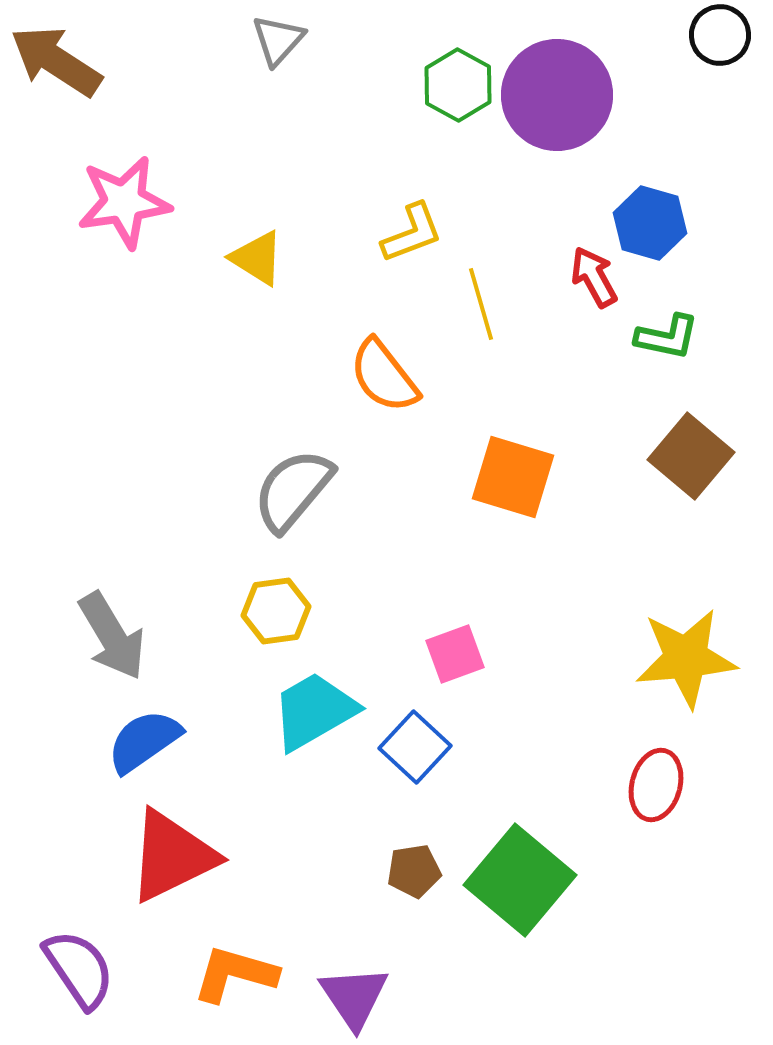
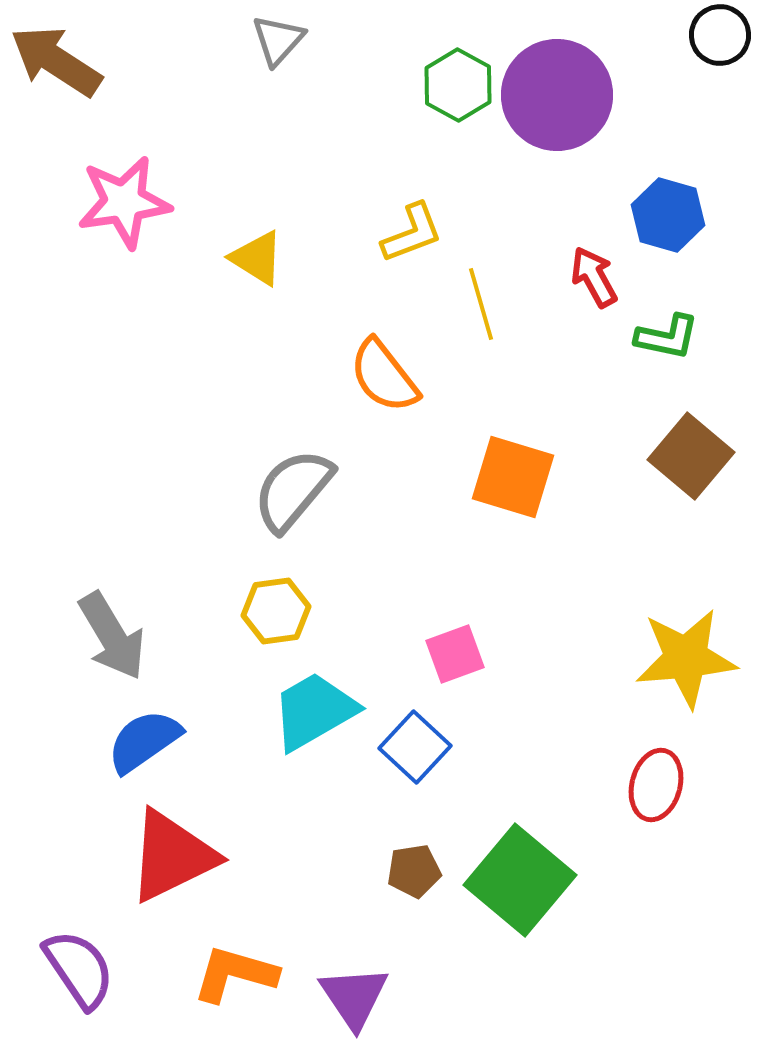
blue hexagon: moved 18 px right, 8 px up
